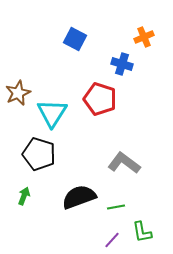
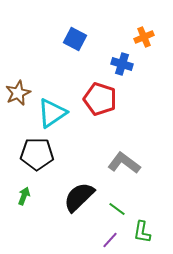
cyan triangle: rotated 24 degrees clockwise
black pentagon: moved 2 px left; rotated 16 degrees counterclockwise
black semicircle: rotated 24 degrees counterclockwise
green line: moved 1 px right, 2 px down; rotated 48 degrees clockwise
green L-shape: rotated 20 degrees clockwise
purple line: moved 2 px left
